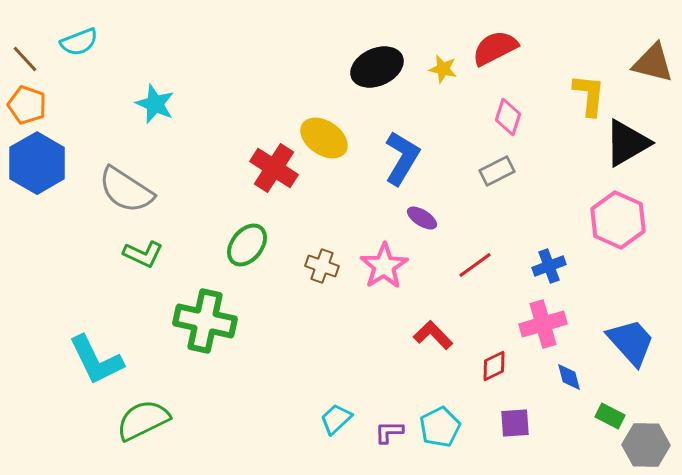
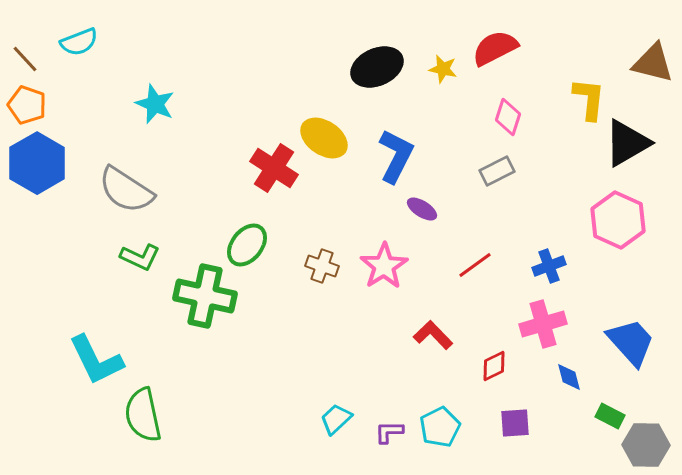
yellow L-shape: moved 4 px down
blue L-shape: moved 6 px left, 2 px up; rotated 4 degrees counterclockwise
purple ellipse: moved 9 px up
green L-shape: moved 3 px left, 3 px down
green cross: moved 25 px up
green semicircle: moved 5 px up; rotated 76 degrees counterclockwise
